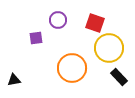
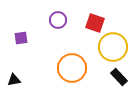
purple square: moved 15 px left
yellow circle: moved 4 px right, 1 px up
